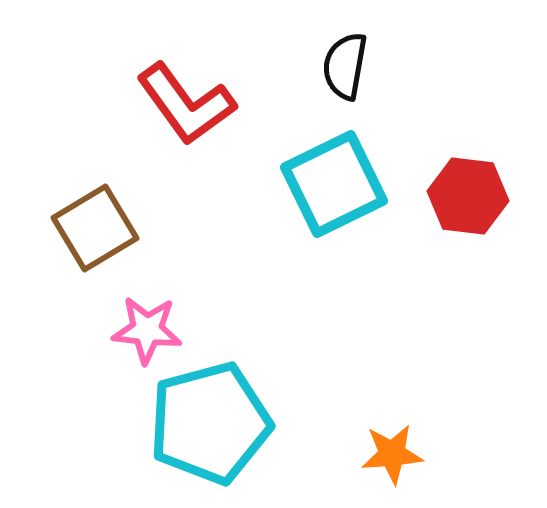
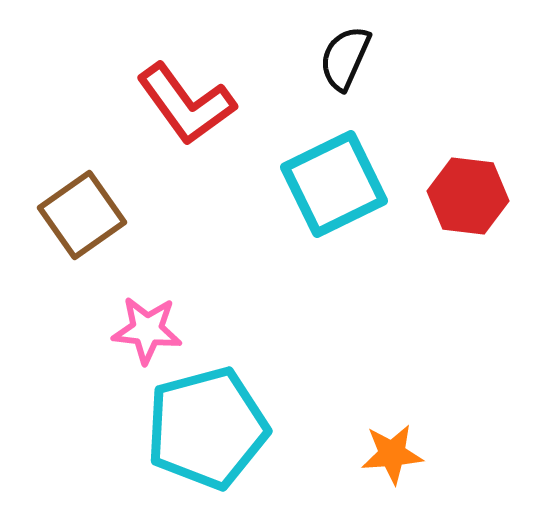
black semicircle: moved 8 px up; rotated 14 degrees clockwise
brown square: moved 13 px left, 13 px up; rotated 4 degrees counterclockwise
cyan pentagon: moved 3 px left, 5 px down
